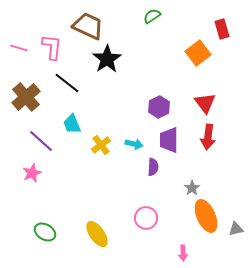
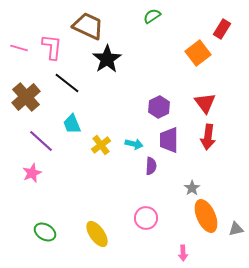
red rectangle: rotated 48 degrees clockwise
purple semicircle: moved 2 px left, 1 px up
